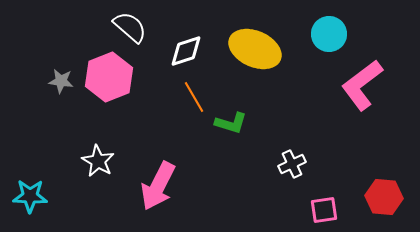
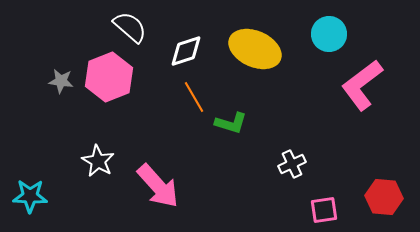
pink arrow: rotated 69 degrees counterclockwise
